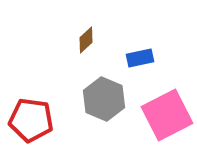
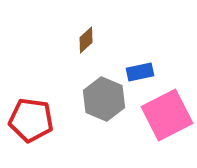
blue rectangle: moved 14 px down
